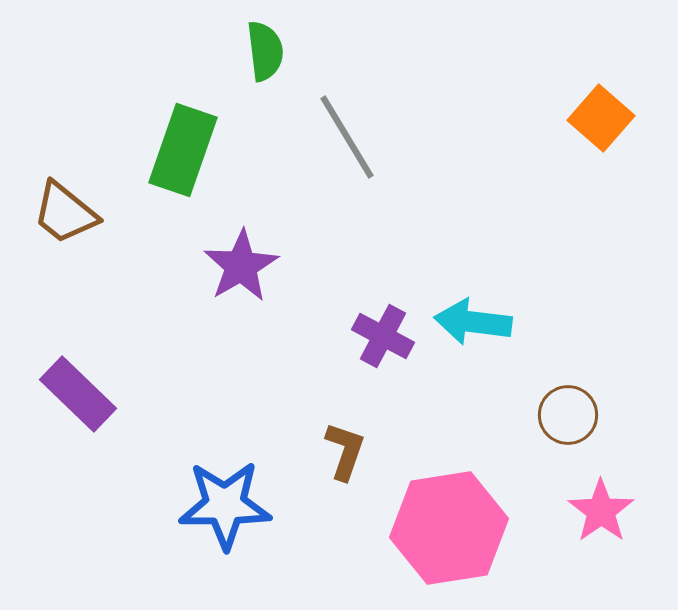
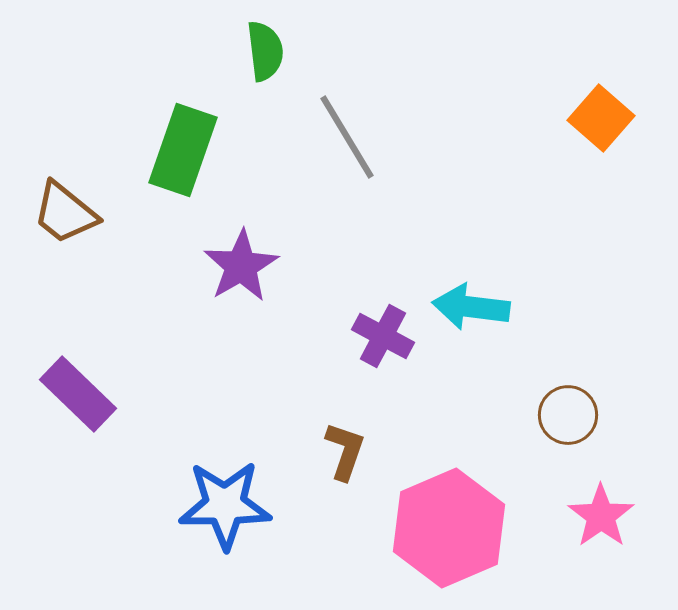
cyan arrow: moved 2 px left, 15 px up
pink star: moved 5 px down
pink hexagon: rotated 14 degrees counterclockwise
